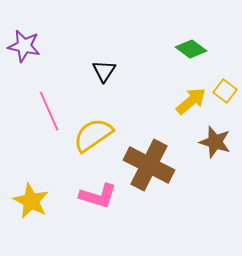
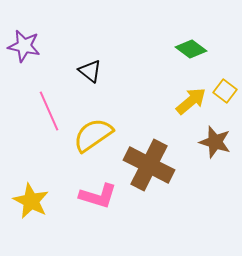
black triangle: moved 14 px left; rotated 25 degrees counterclockwise
